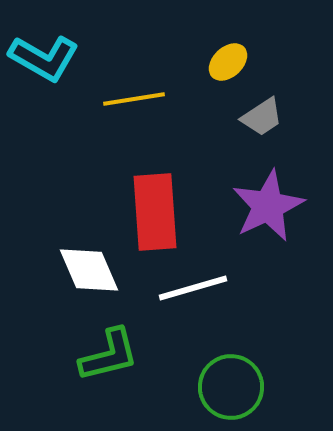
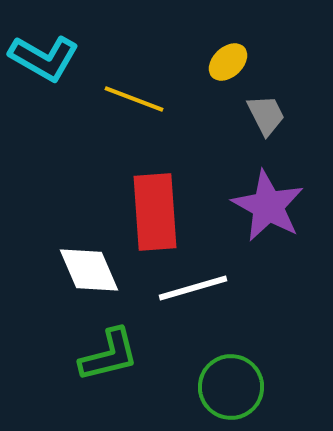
yellow line: rotated 30 degrees clockwise
gray trapezoid: moved 4 px right, 2 px up; rotated 84 degrees counterclockwise
purple star: rotated 18 degrees counterclockwise
